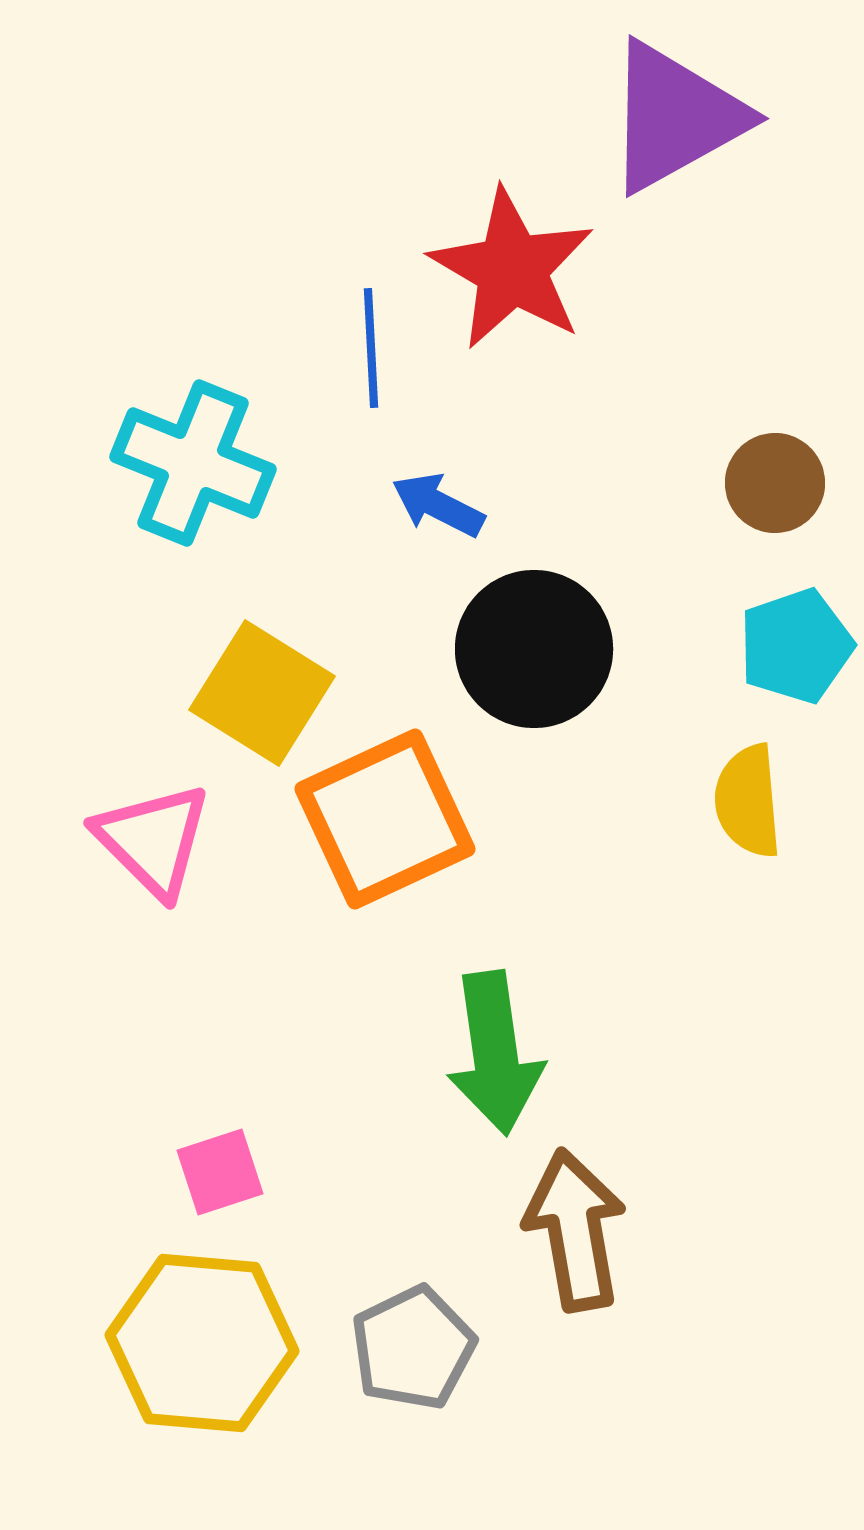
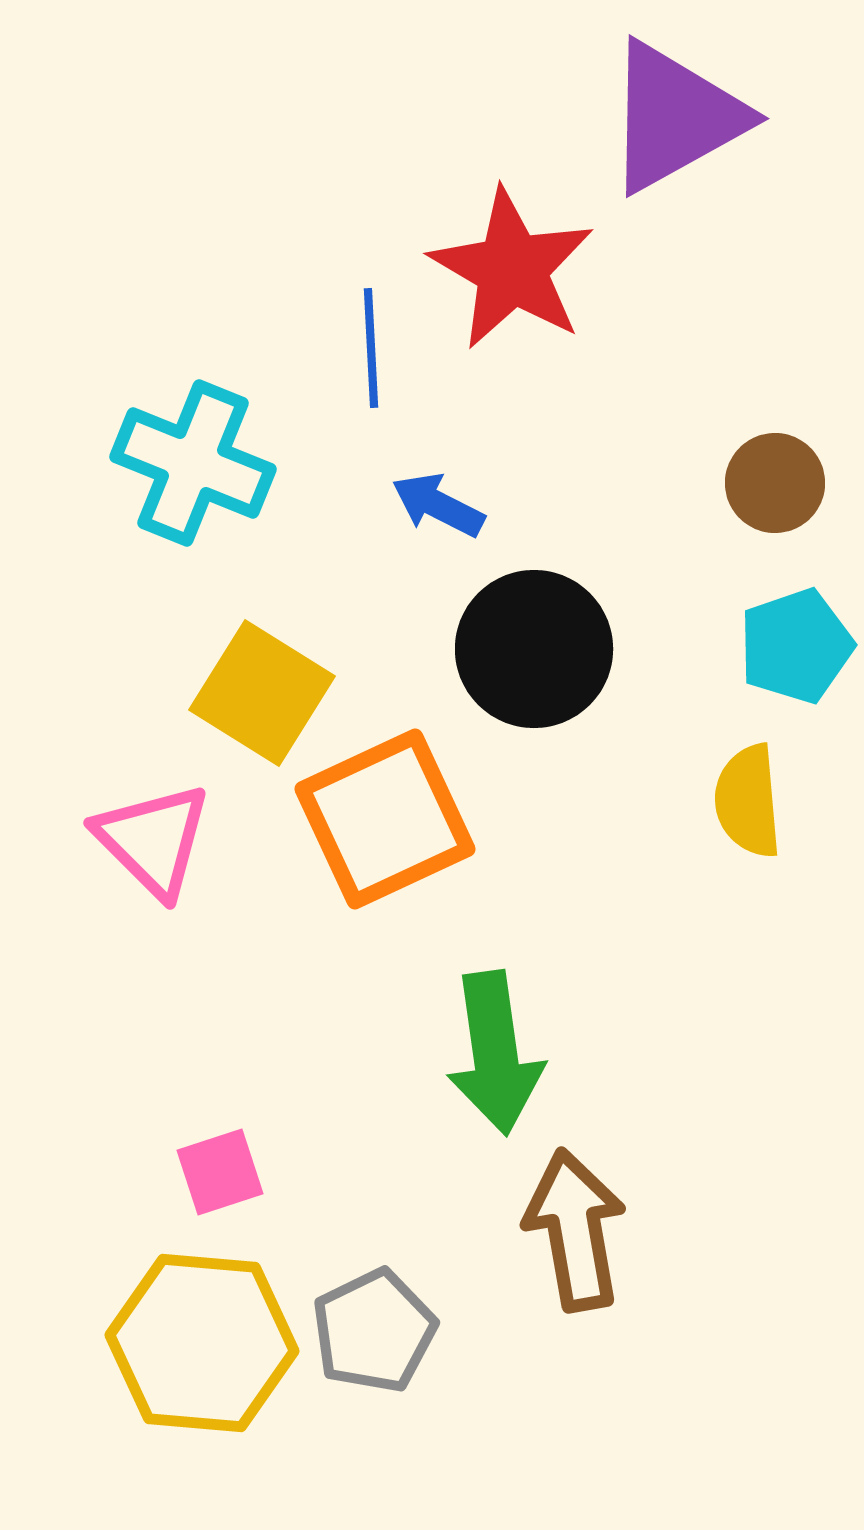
gray pentagon: moved 39 px left, 17 px up
